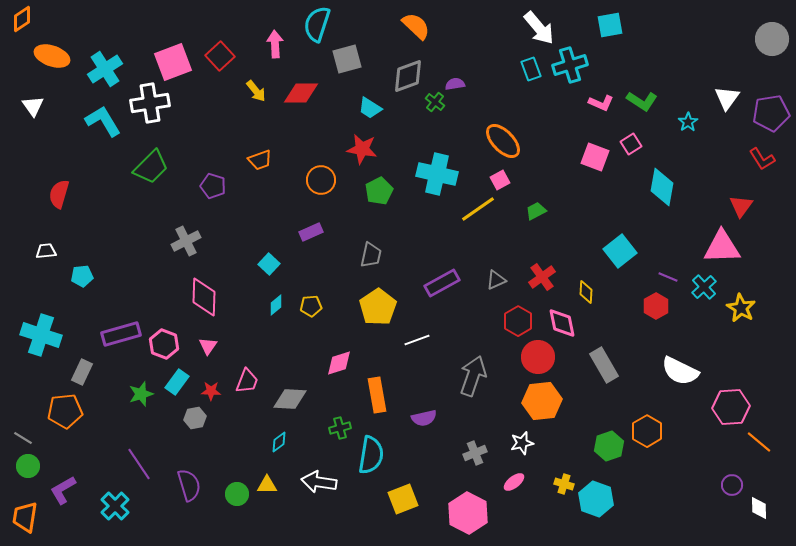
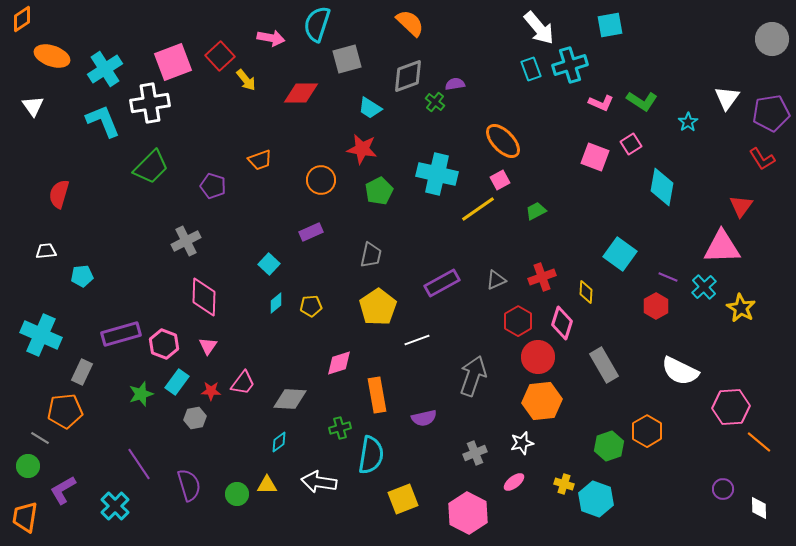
orange semicircle at (416, 26): moved 6 px left, 3 px up
pink arrow at (275, 44): moved 4 px left, 6 px up; rotated 104 degrees clockwise
yellow arrow at (256, 91): moved 10 px left, 11 px up
cyan L-shape at (103, 121): rotated 9 degrees clockwise
cyan square at (620, 251): moved 3 px down; rotated 16 degrees counterclockwise
red cross at (542, 277): rotated 16 degrees clockwise
cyan diamond at (276, 305): moved 2 px up
pink diamond at (562, 323): rotated 28 degrees clockwise
cyan cross at (41, 335): rotated 6 degrees clockwise
pink trapezoid at (247, 381): moved 4 px left, 2 px down; rotated 16 degrees clockwise
gray line at (23, 438): moved 17 px right
purple circle at (732, 485): moved 9 px left, 4 px down
